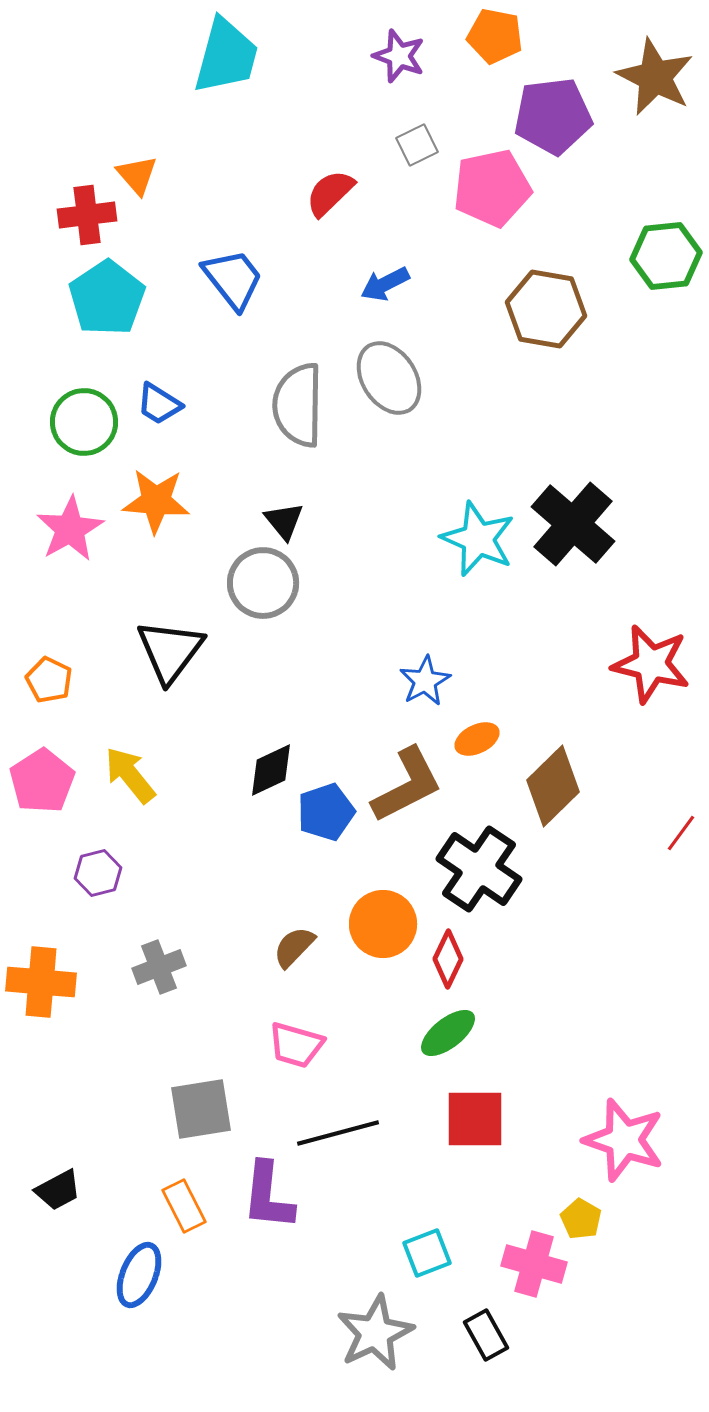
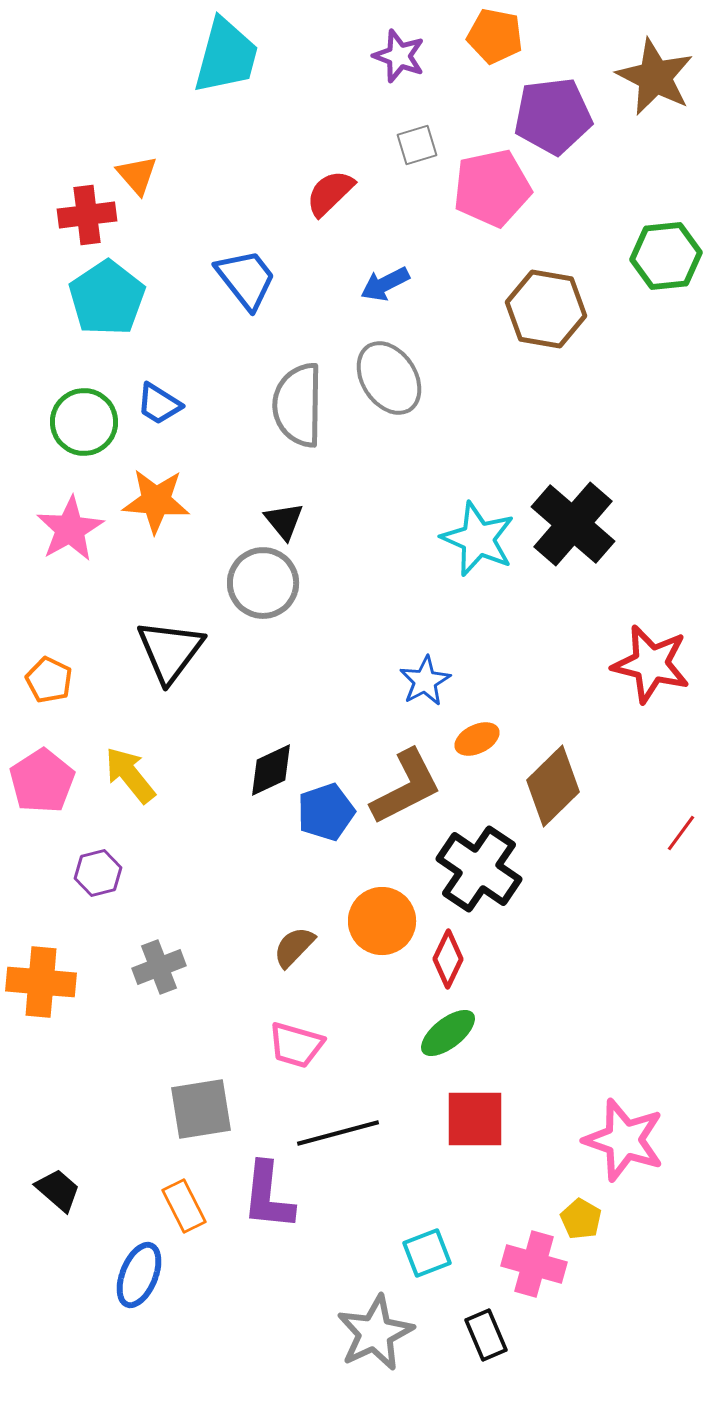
gray square at (417, 145): rotated 9 degrees clockwise
blue trapezoid at (233, 279): moved 13 px right
brown L-shape at (407, 785): moved 1 px left, 2 px down
orange circle at (383, 924): moved 1 px left, 3 px up
black trapezoid at (58, 1190): rotated 111 degrees counterclockwise
black rectangle at (486, 1335): rotated 6 degrees clockwise
